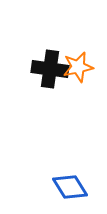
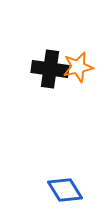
blue diamond: moved 5 px left, 3 px down
